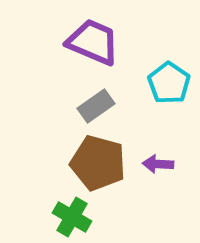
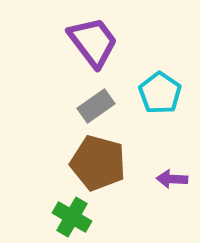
purple trapezoid: rotated 30 degrees clockwise
cyan pentagon: moved 9 px left, 10 px down
purple arrow: moved 14 px right, 15 px down
